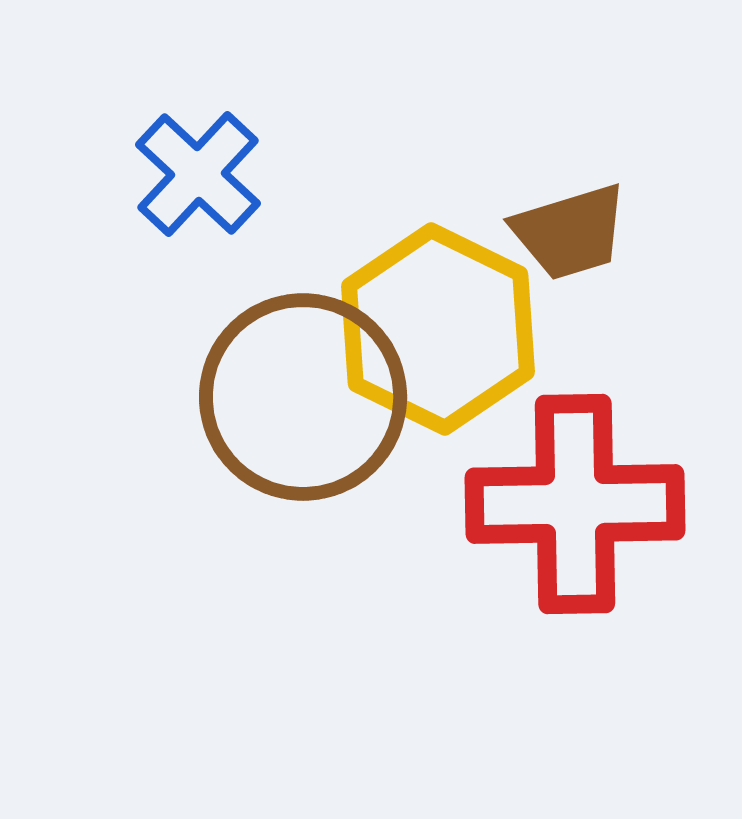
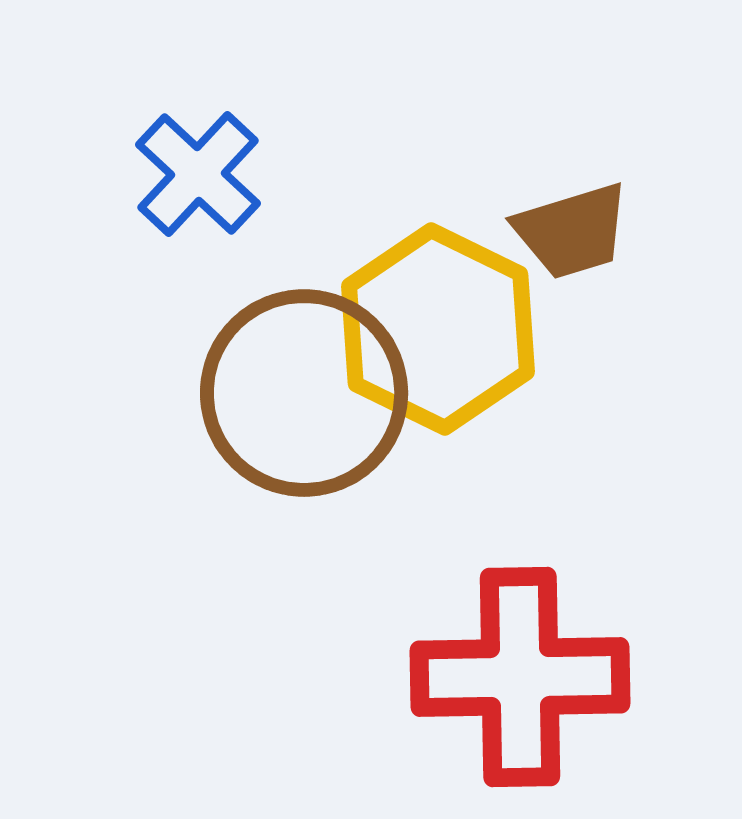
brown trapezoid: moved 2 px right, 1 px up
brown circle: moved 1 px right, 4 px up
red cross: moved 55 px left, 173 px down
